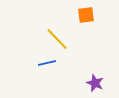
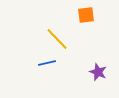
purple star: moved 3 px right, 11 px up
